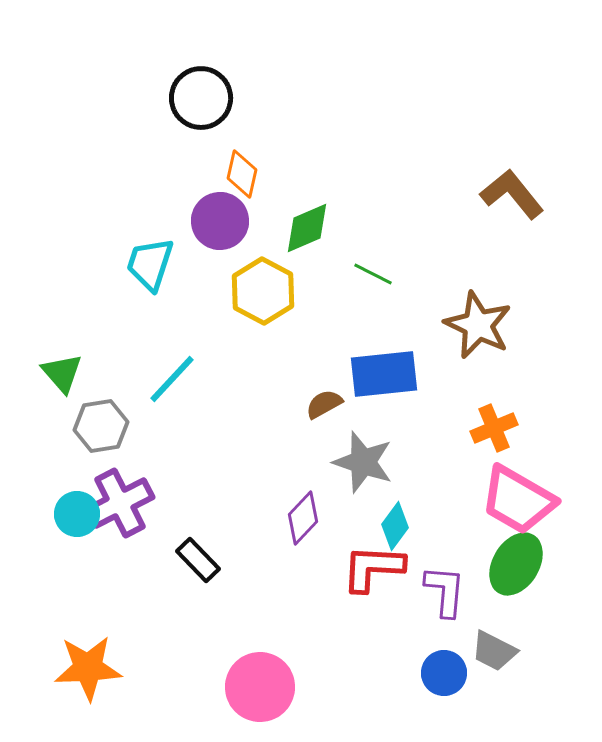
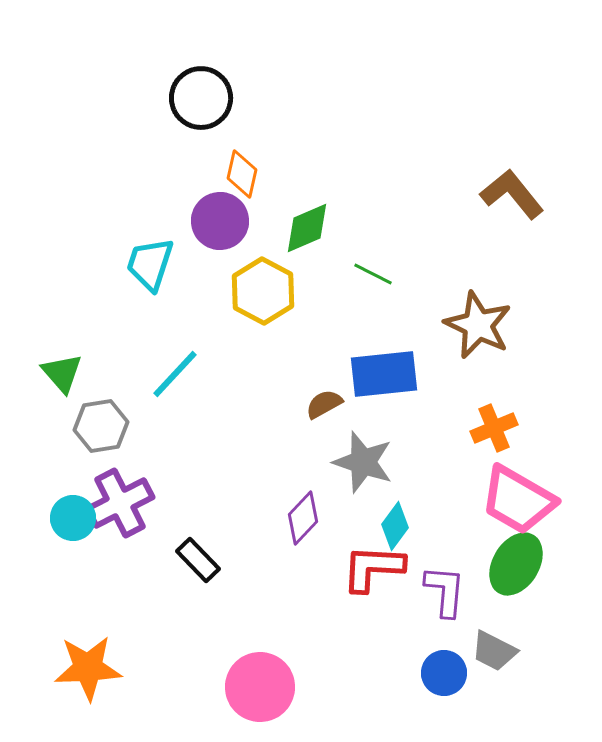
cyan line: moved 3 px right, 5 px up
cyan circle: moved 4 px left, 4 px down
